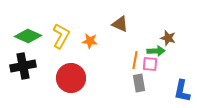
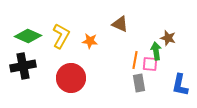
green arrow: rotated 96 degrees counterclockwise
blue L-shape: moved 2 px left, 6 px up
